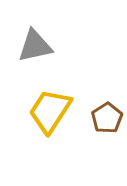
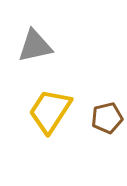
brown pentagon: rotated 20 degrees clockwise
